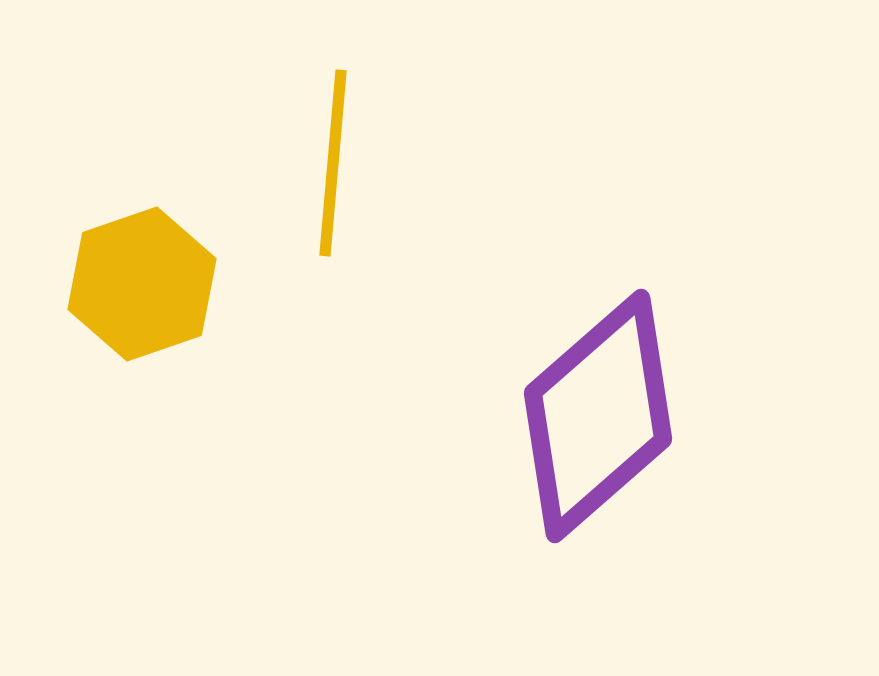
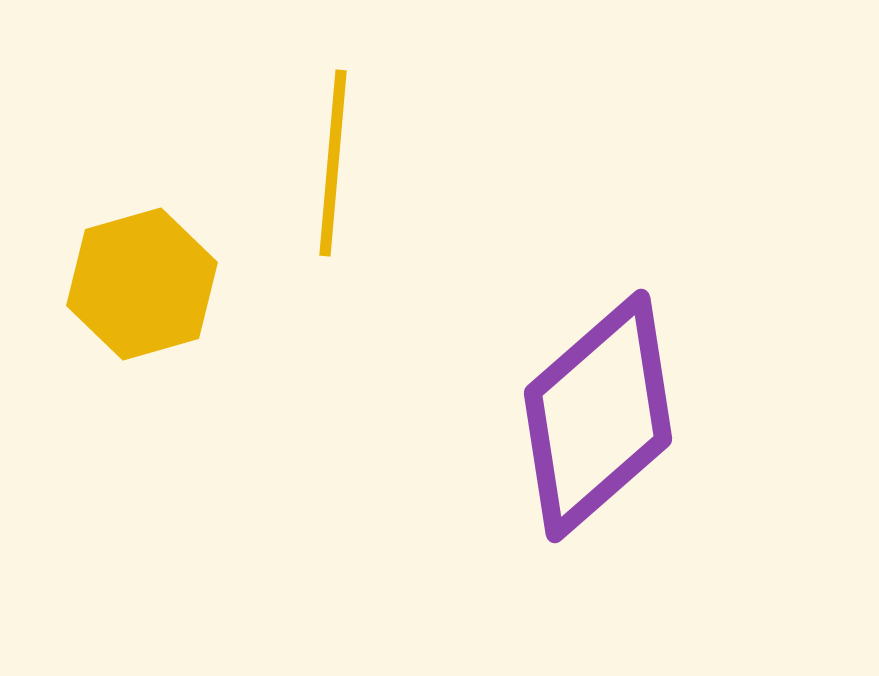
yellow hexagon: rotated 3 degrees clockwise
